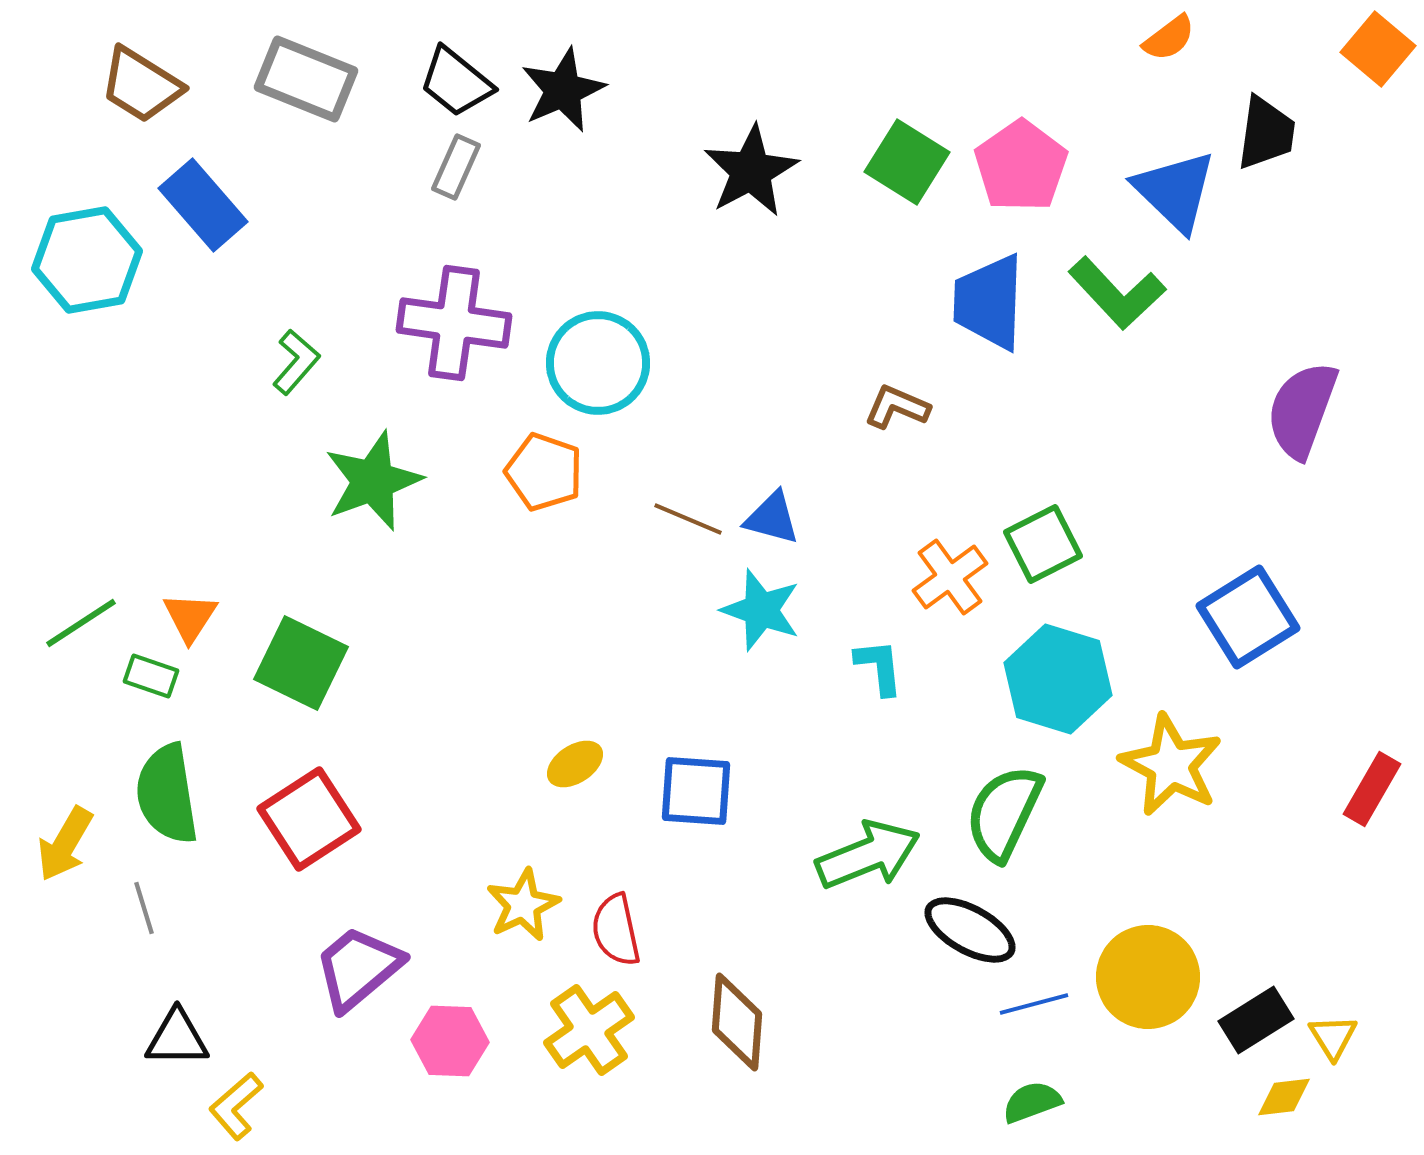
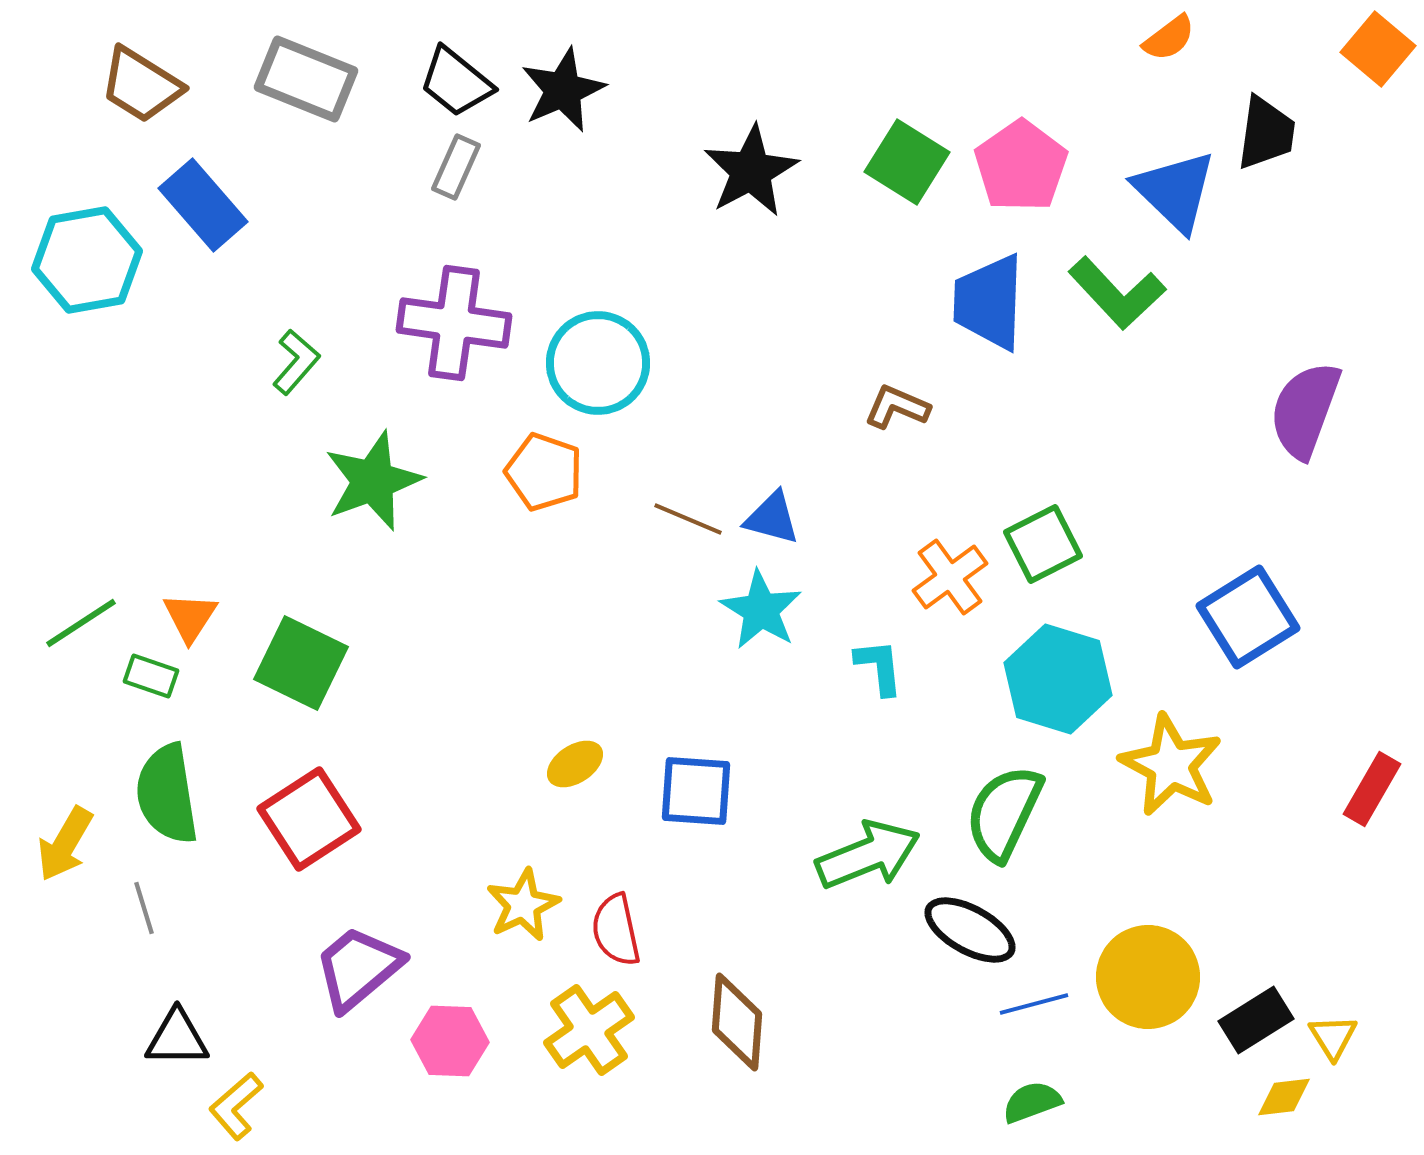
purple semicircle at (1302, 410): moved 3 px right
cyan star at (761, 610): rotated 12 degrees clockwise
